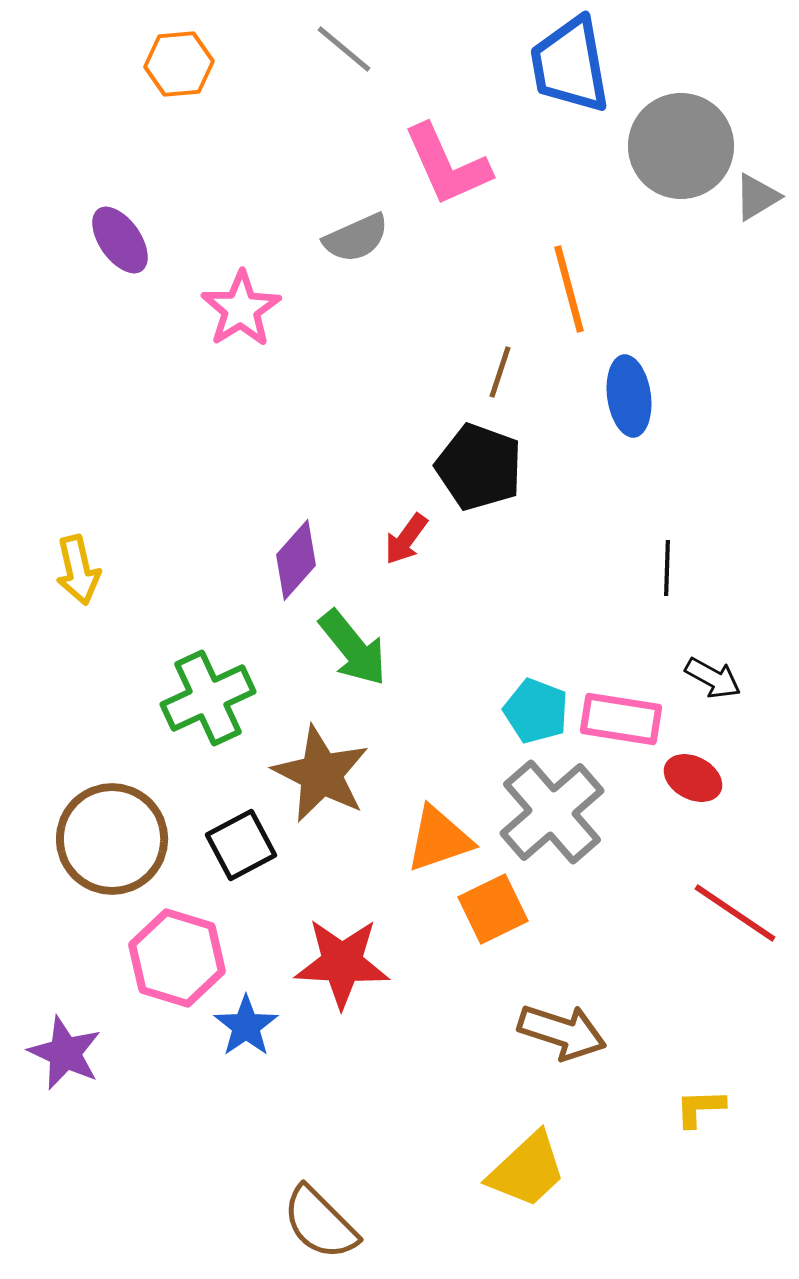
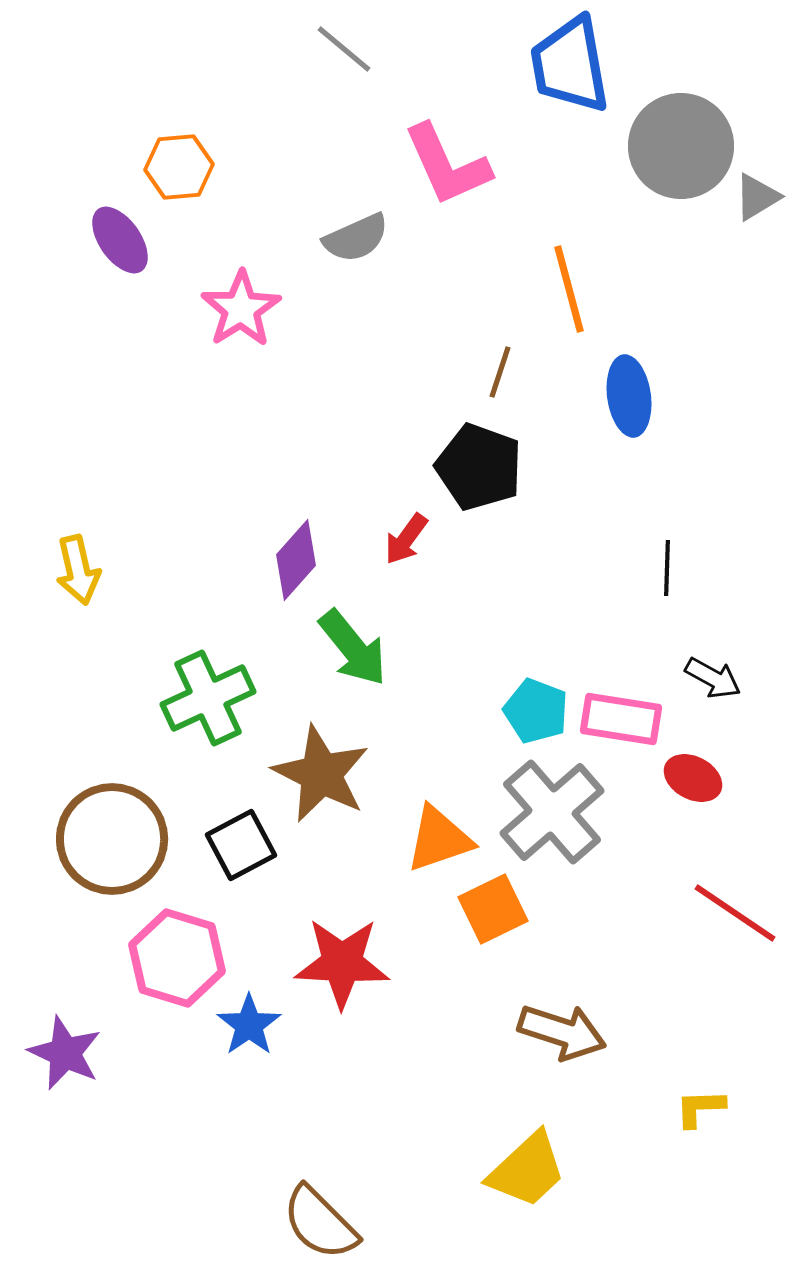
orange hexagon: moved 103 px down
blue star: moved 3 px right, 1 px up
